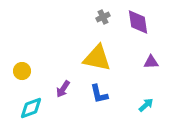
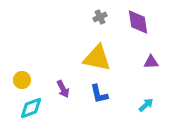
gray cross: moved 3 px left
yellow circle: moved 9 px down
purple arrow: rotated 60 degrees counterclockwise
